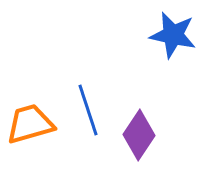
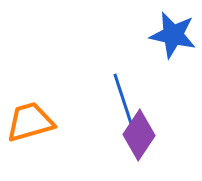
blue line: moved 35 px right, 11 px up
orange trapezoid: moved 2 px up
